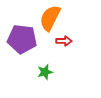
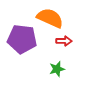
orange semicircle: rotated 88 degrees clockwise
green star: moved 12 px right, 3 px up
